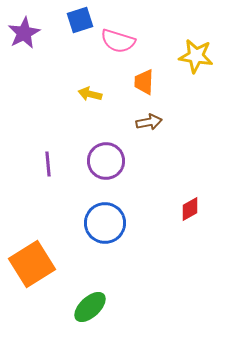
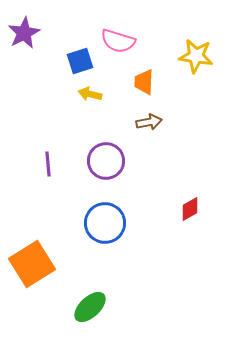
blue square: moved 41 px down
